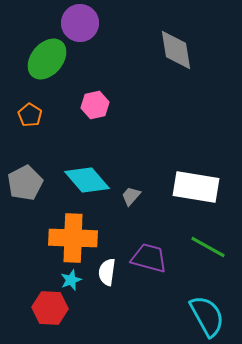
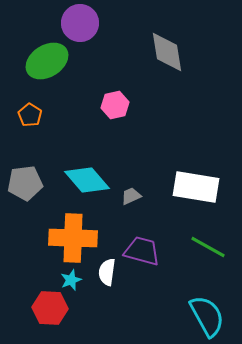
gray diamond: moved 9 px left, 2 px down
green ellipse: moved 2 px down; rotated 18 degrees clockwise
pink hexagon: moved 20 px right
gray pentagon: rotated 20 degrees clockwise
gray trapezoid: rotated 25 degrees clockwise
purple trapezoid: moved 7 px left, 7 px up
